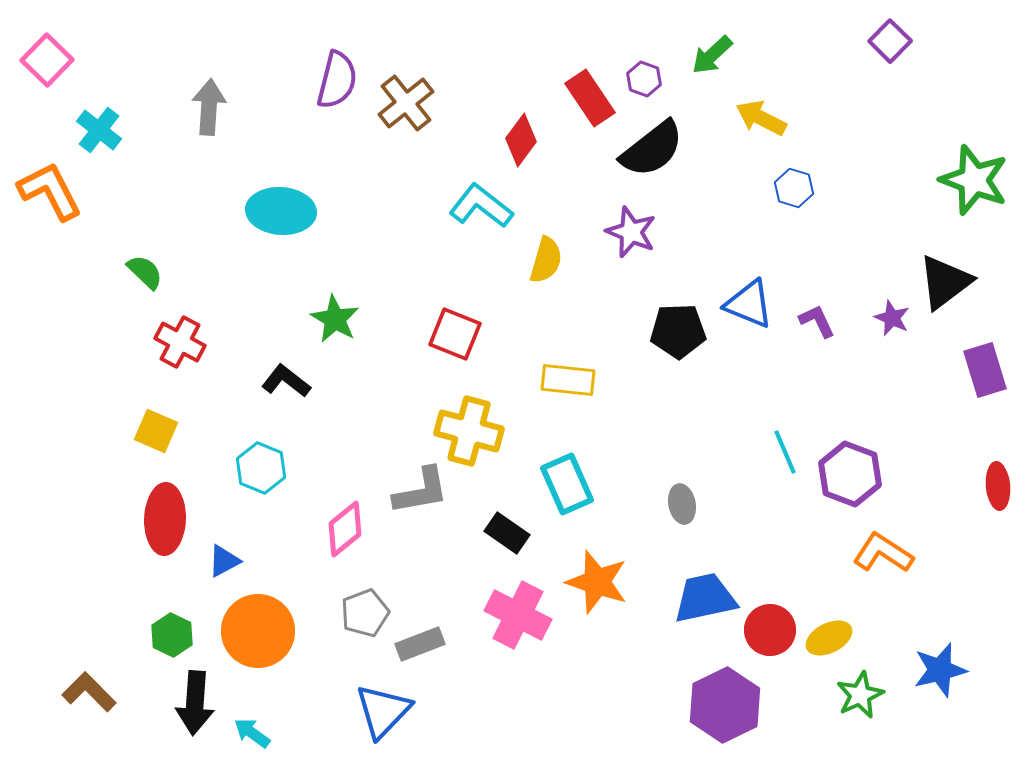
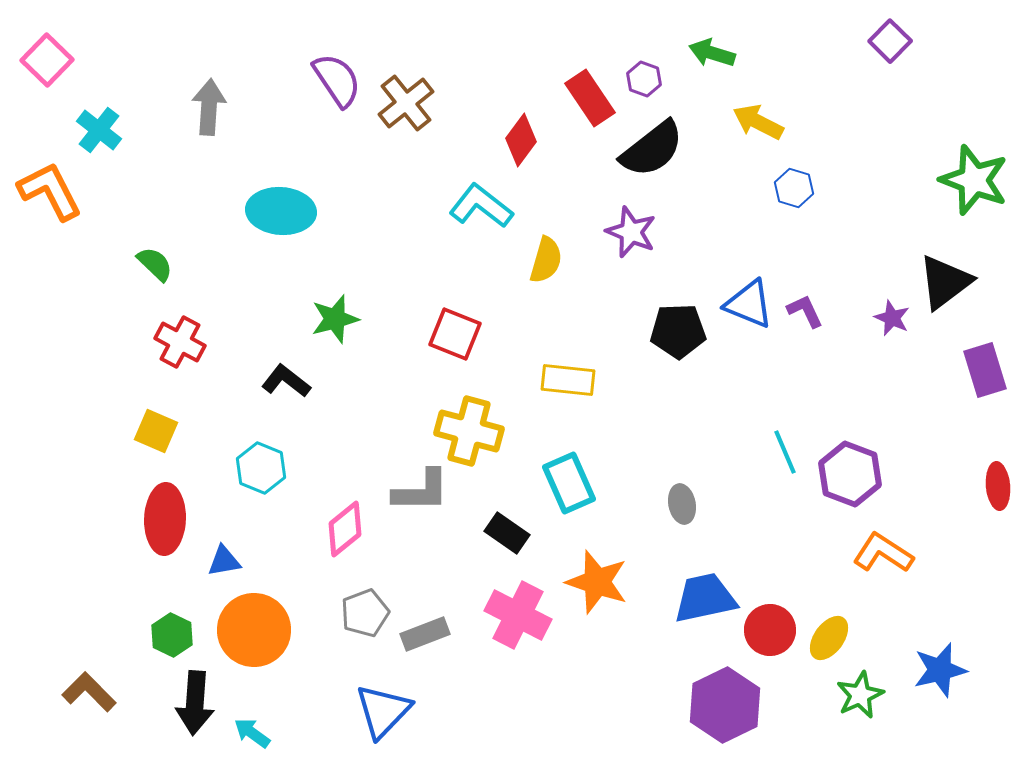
green arrow at (712, 55): moved 2 px up; rotated 60 degrees clockwise
purple semicircle at (337, 80): rotated 48 degrees counterclockwise
yellow arrow at (761, 118): moved 3 px left, 4 px down
green semicircle at (145, 272): moved 10 px right, 8 px up
green star at (335, 319): rotated 27 degrees clockwise
purple L-shape at (817, 321): moved 12 px left, 10 px up
cyan rectangle at (567, 484): moved 2 px right, 1 px up
gray L-shape at (421, 491): rotated 10 degrees clockwise
blue triangle at (224, 561): rotated 18 degrees clockwise
orange circle at (258, 631): moved 4 px left, 1 px up
yellow ellipse at (829, 638): rotated 27 degrees counterclockwise
gray rectangle at (420, 644): moved 5 px right, 10 px up
